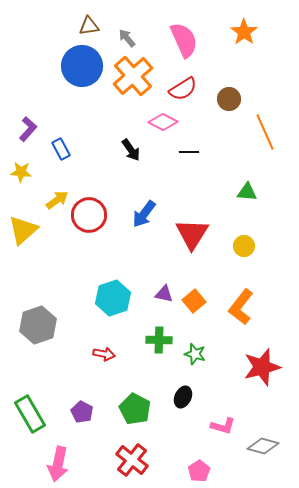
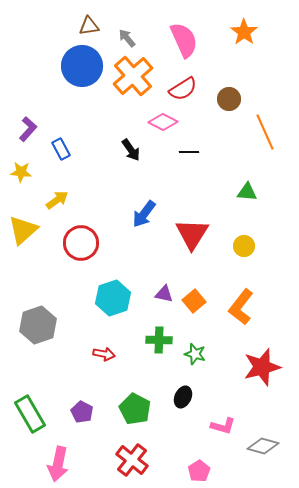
red circle: moved 8 px left, 28 px down
